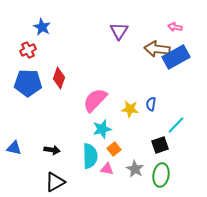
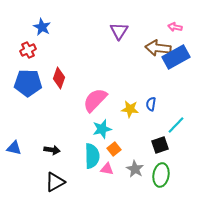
brown arrow: moved 1 px right, 1 px up
cyan semicircle: moved 2 px right
